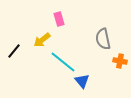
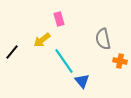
black line: moved 2 px left, 1 px down
cyan line: moved 1 px right, 1 px up; rotated 16 degrees clockwise
